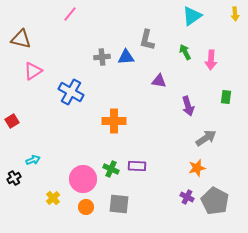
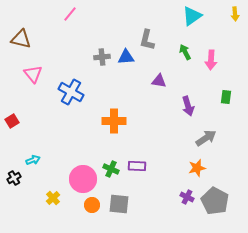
pink triangle: moved 3 px down; rotated 36 degrees counterclockwise
orange circle: moved 6 px right, 2 px up
